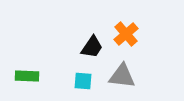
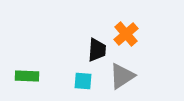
black trapezoid: moved 5 px right, 3 px down; rotated 30 degrees counterclockwise
gray triangle: rotated 40 degrees counterclockwise
